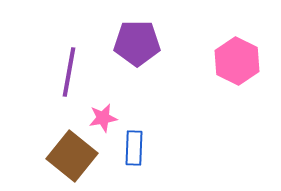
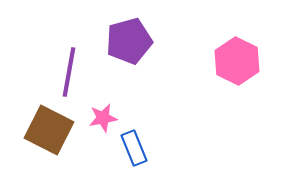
purple pentagon: moved 8 px left, 2 px up; rotated 15 degrees counterclockwise
blue rectangle: rotated 24 degrees counterclockwise
brown square: moved 23 px left, 26 px up; rotated 12 degrees counterclockwise
